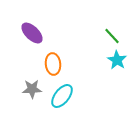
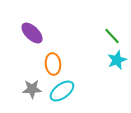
cyan star: rotated 18 degrees clockwise
cyan ellipse: moved 5 px up; rotated 15 degrees clockwise
